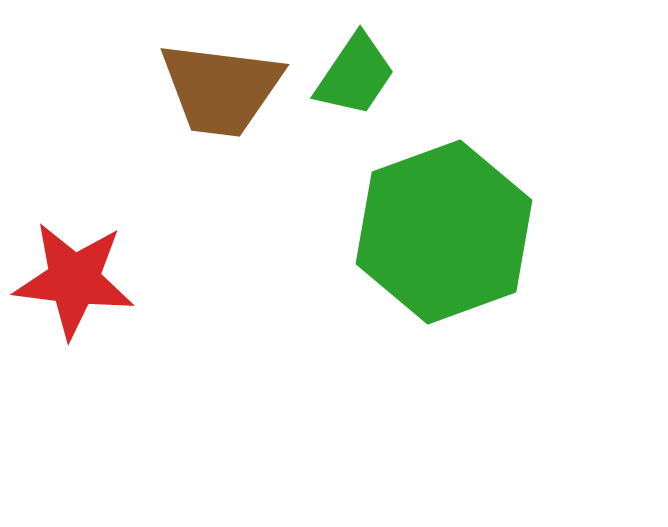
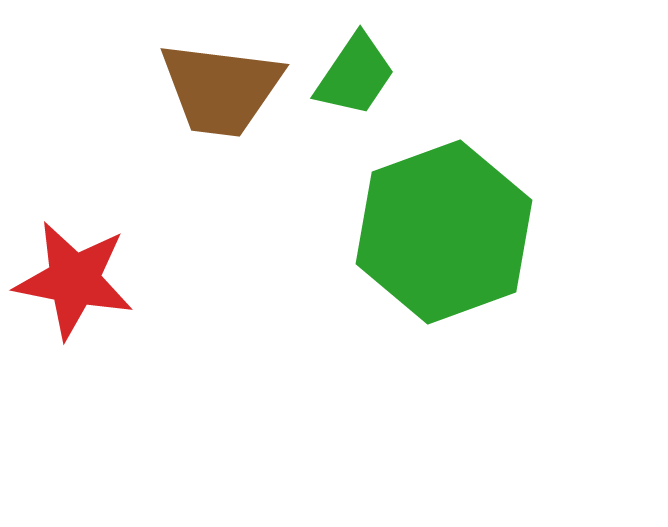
red star: rotated 4 degrees clockwise
